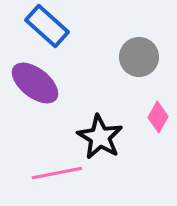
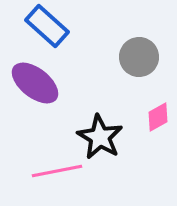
pink diamond: rotated 32 degrees clockwise
pink line: moved 2 px up
